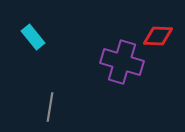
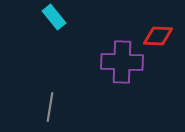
cyan rectangle: moved 21 px right, 20 px up
purple cross: rotated 15 degrees counterclockwise
